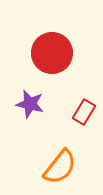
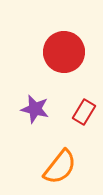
red circle: moved 12 px right, 1 px up
purple star: moved 5 px right, 5 px down
